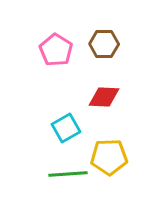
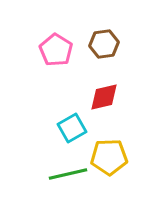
brown hexagon: rotated 8 degrees counterclockwise
red diamond: rotated 16 degrees counterclockwise
cyan square: moved 6 px right
green line: rotated 9 degrees counterclockwise
